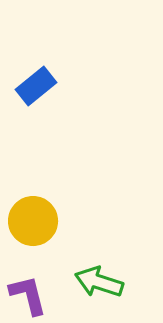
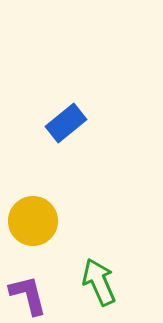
blue rectangle: moved 30 px right, 37 px down
green arrow: rotated 48 degrees clockwise
